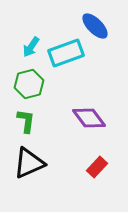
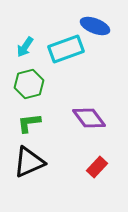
blue ellipse: rotated 24 degrees counterclockwise
cyan arrow: moved 6 px left
cyan rectangle: moved 4 px up
green L-shape: moved 3 px right, 2 px down; rotated 105 degrees counterclockwise
black triangle: moved 1 px up
